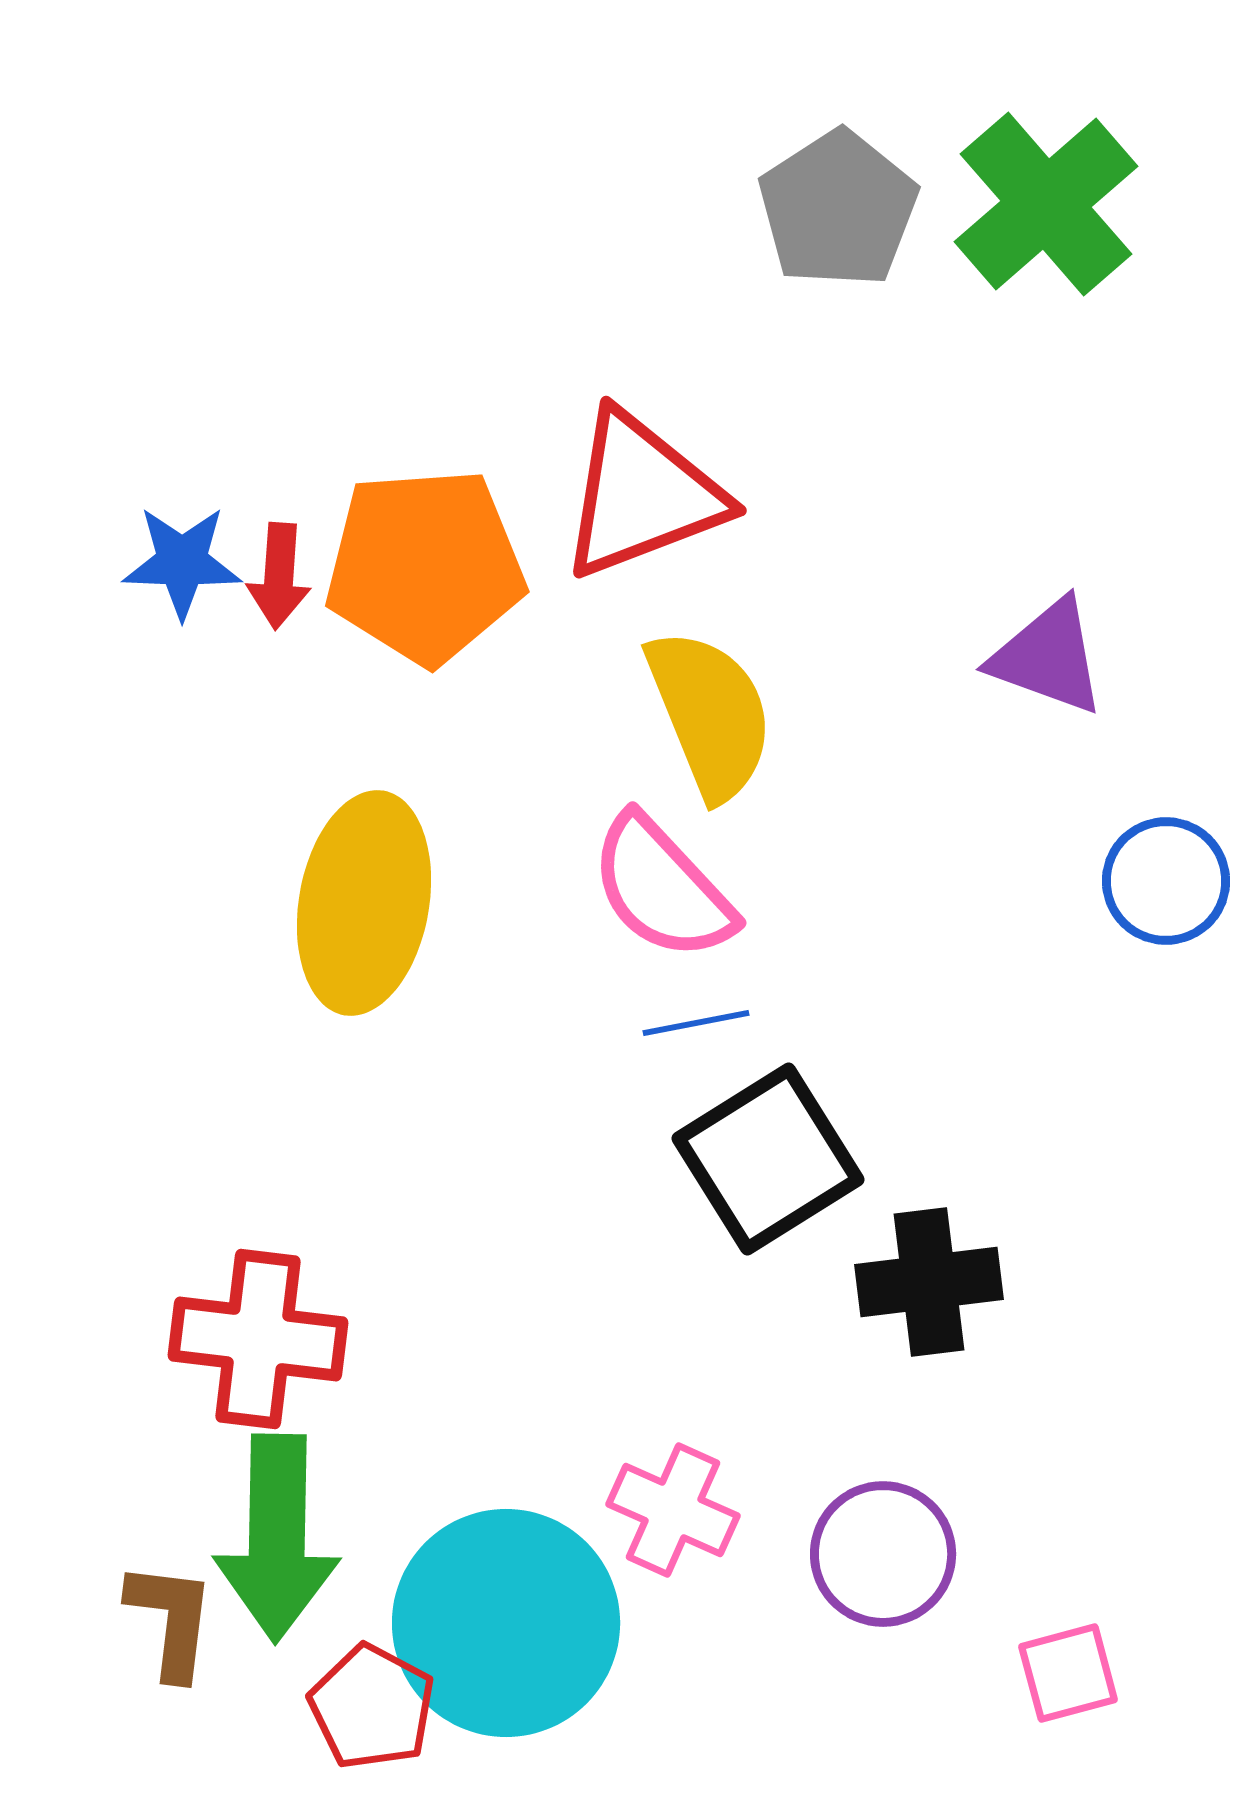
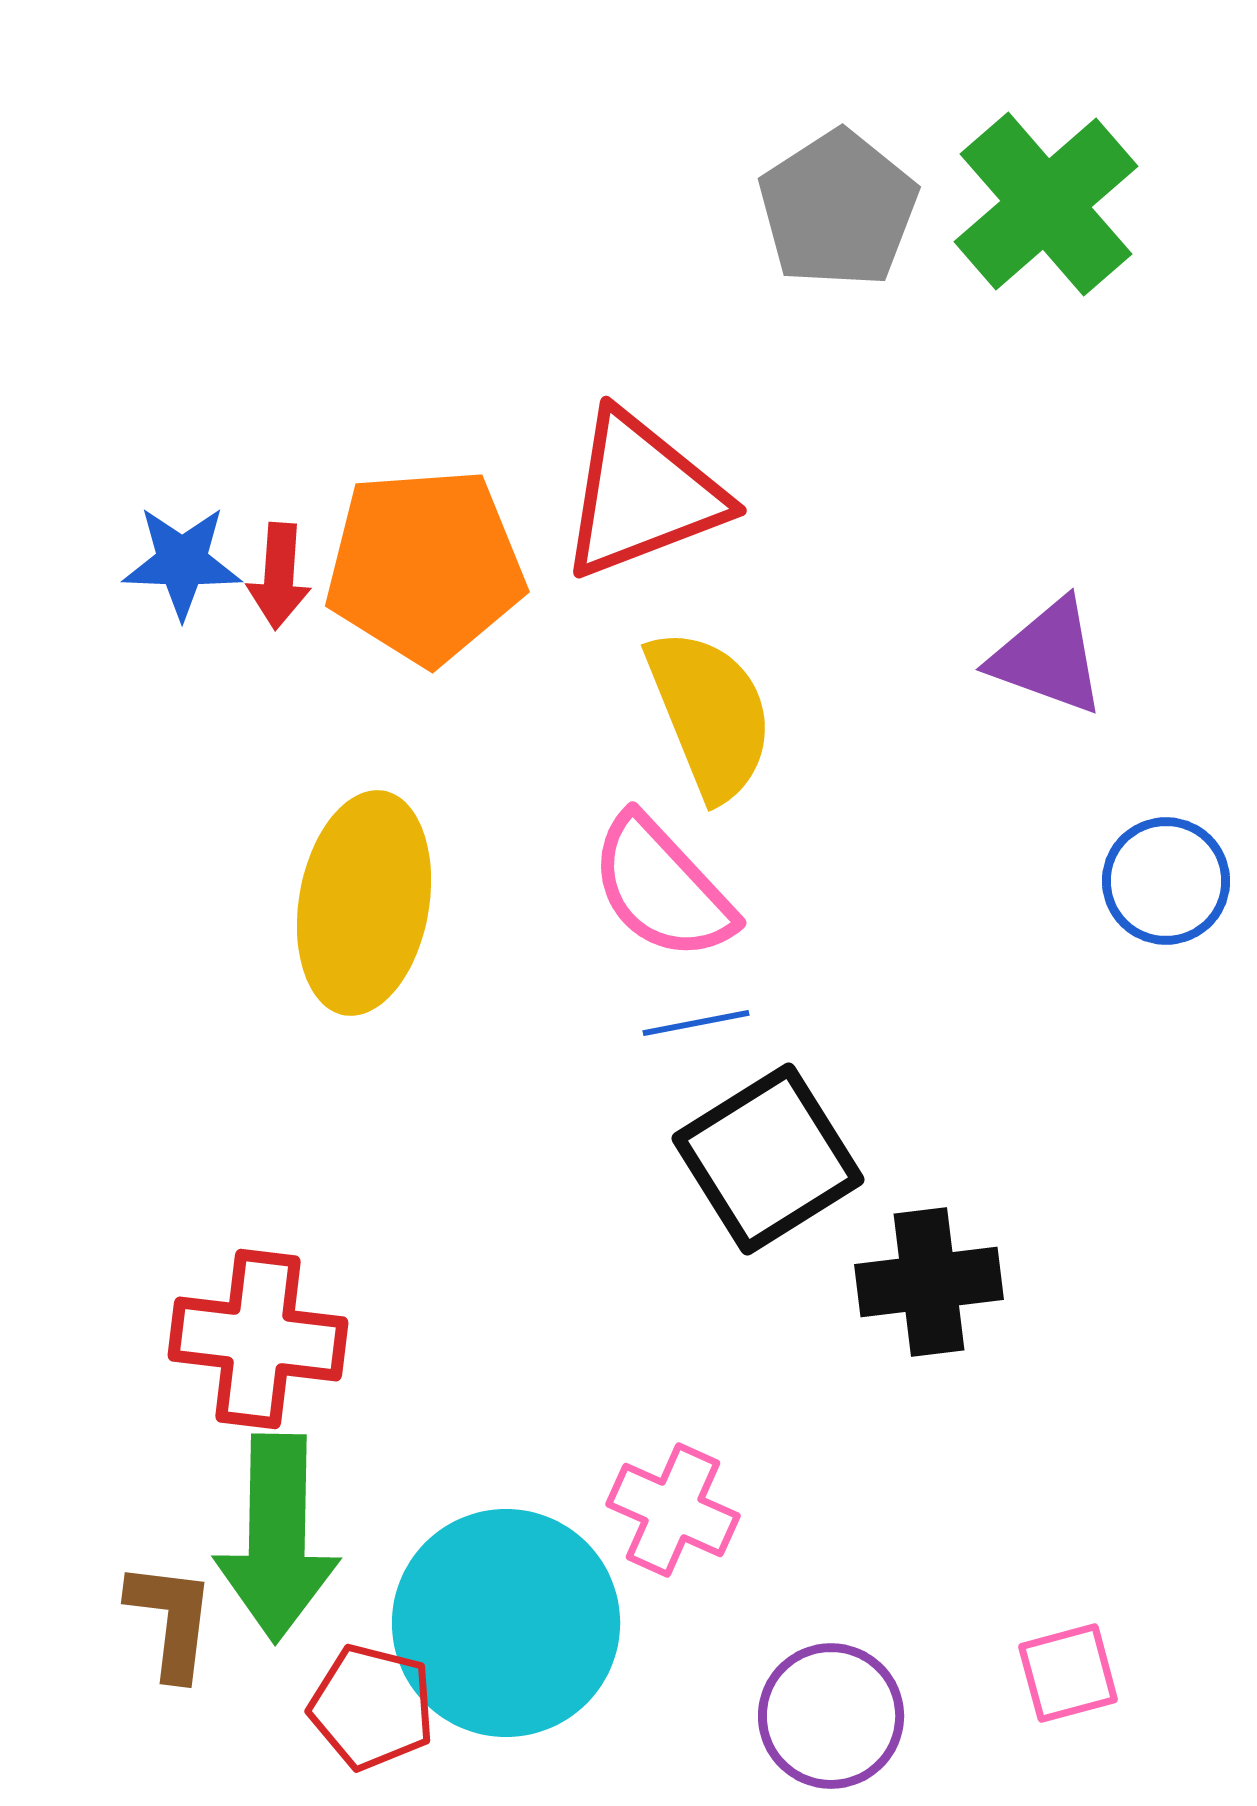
purple circle: moved 52 px left, 162 px down
red pentagon: rotated 14 degrees counterclockwise
